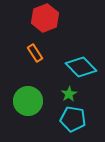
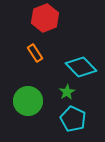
green star: moved 2 px left, 2 px up
cyan pentagon: rotated 15 degrees clockwise
